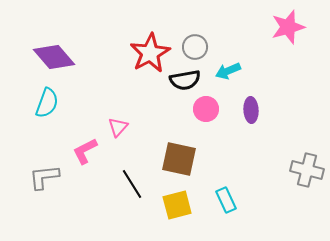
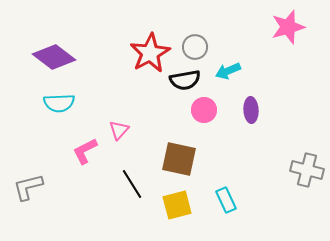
purple diamond: rotated 12 degrees counterclockwise
cyan semicircle: moved 12 px right; rotated 68 degrees clockwise
pink circle: moved 2 px left, 1 px down
pink triangle: moved 1 px right, 3 px down
gray L-shape: moved 16 px left, 10 px down; rotated 8 degrees counterclockwise
